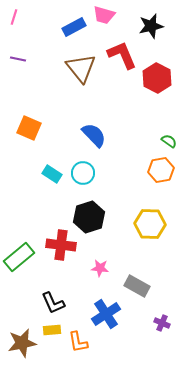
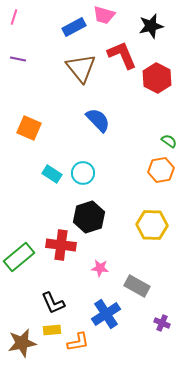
blue semicircle: moved 4 px right, 15 px up
yellow hexagon: moved 2 px right, 1 px down
orange L-shape: rotated 90 degrees counterclockwise
